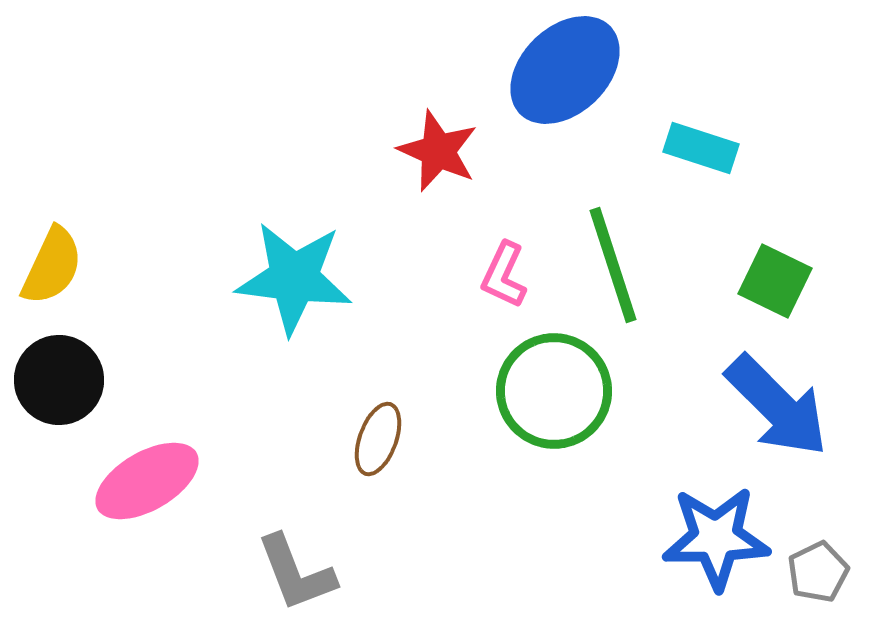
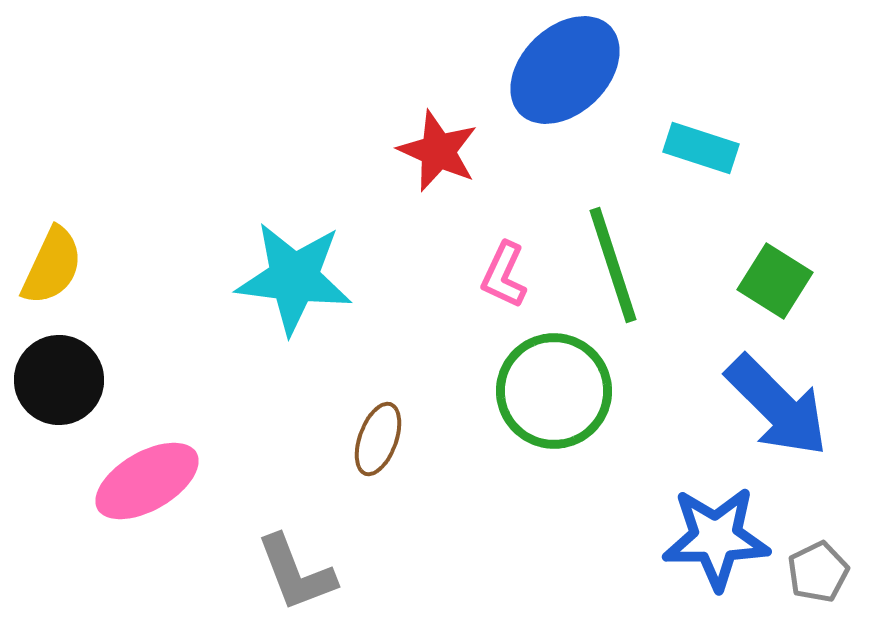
green square: rotated 6 degrees clockwise
